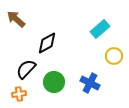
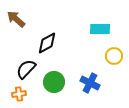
cyan rectangle: rotated 42 degrees clockwise
